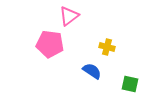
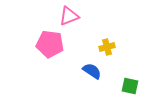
pink triangle: rotated 15 degrees clockwise
yellow cross: rotated 28 degrees counterclockwise
green square: moved 2 px down
